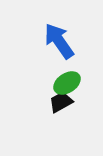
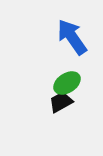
blue arrow: moved 13 px right, 4 px up
